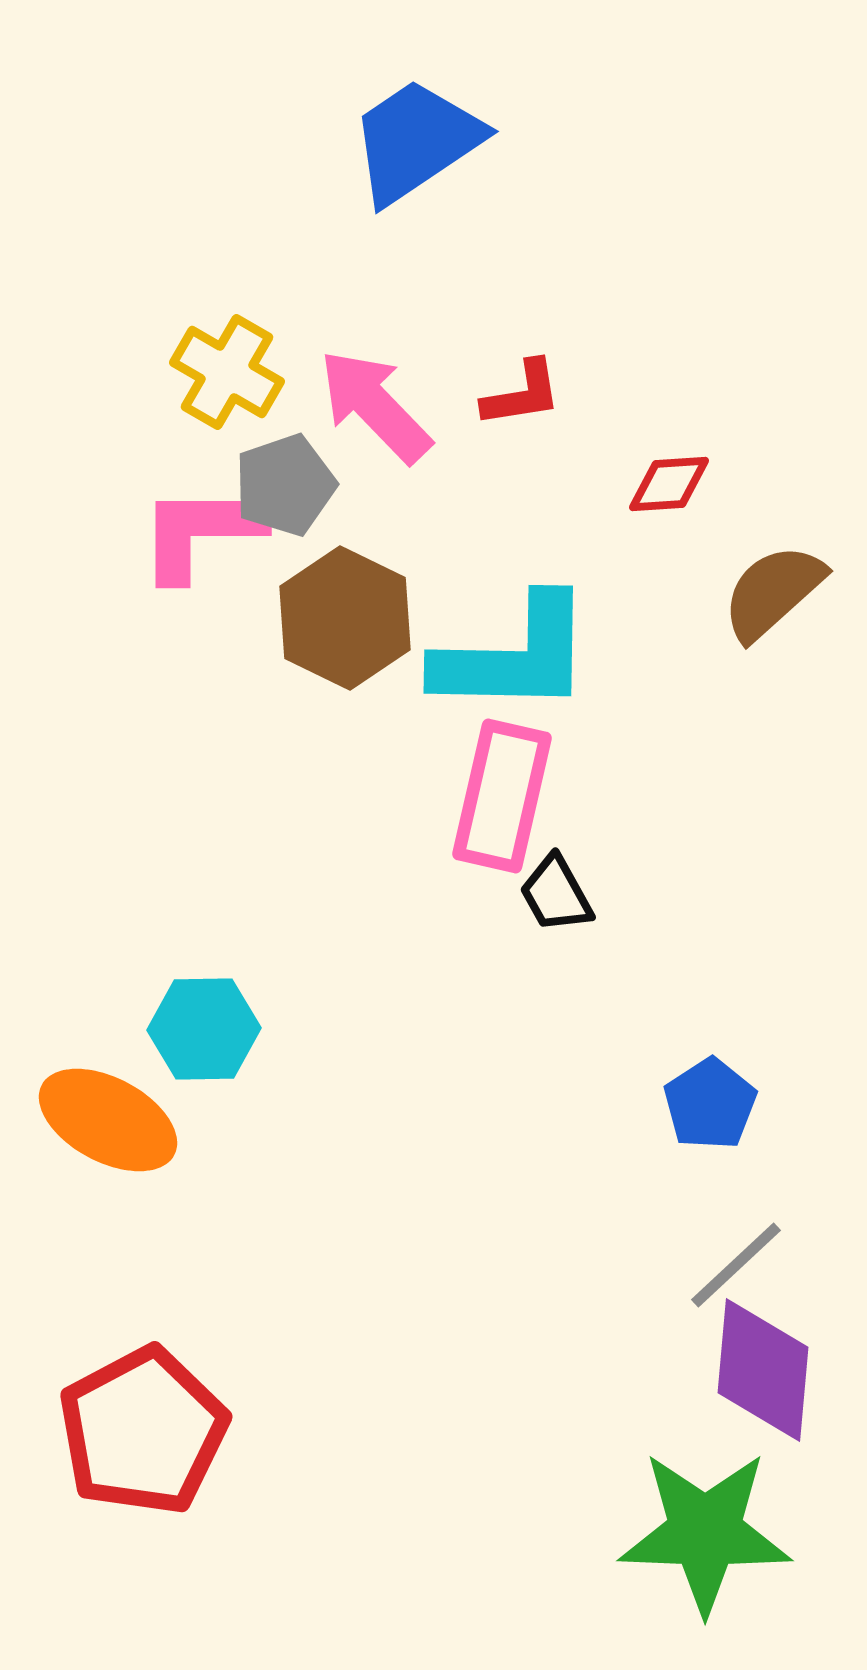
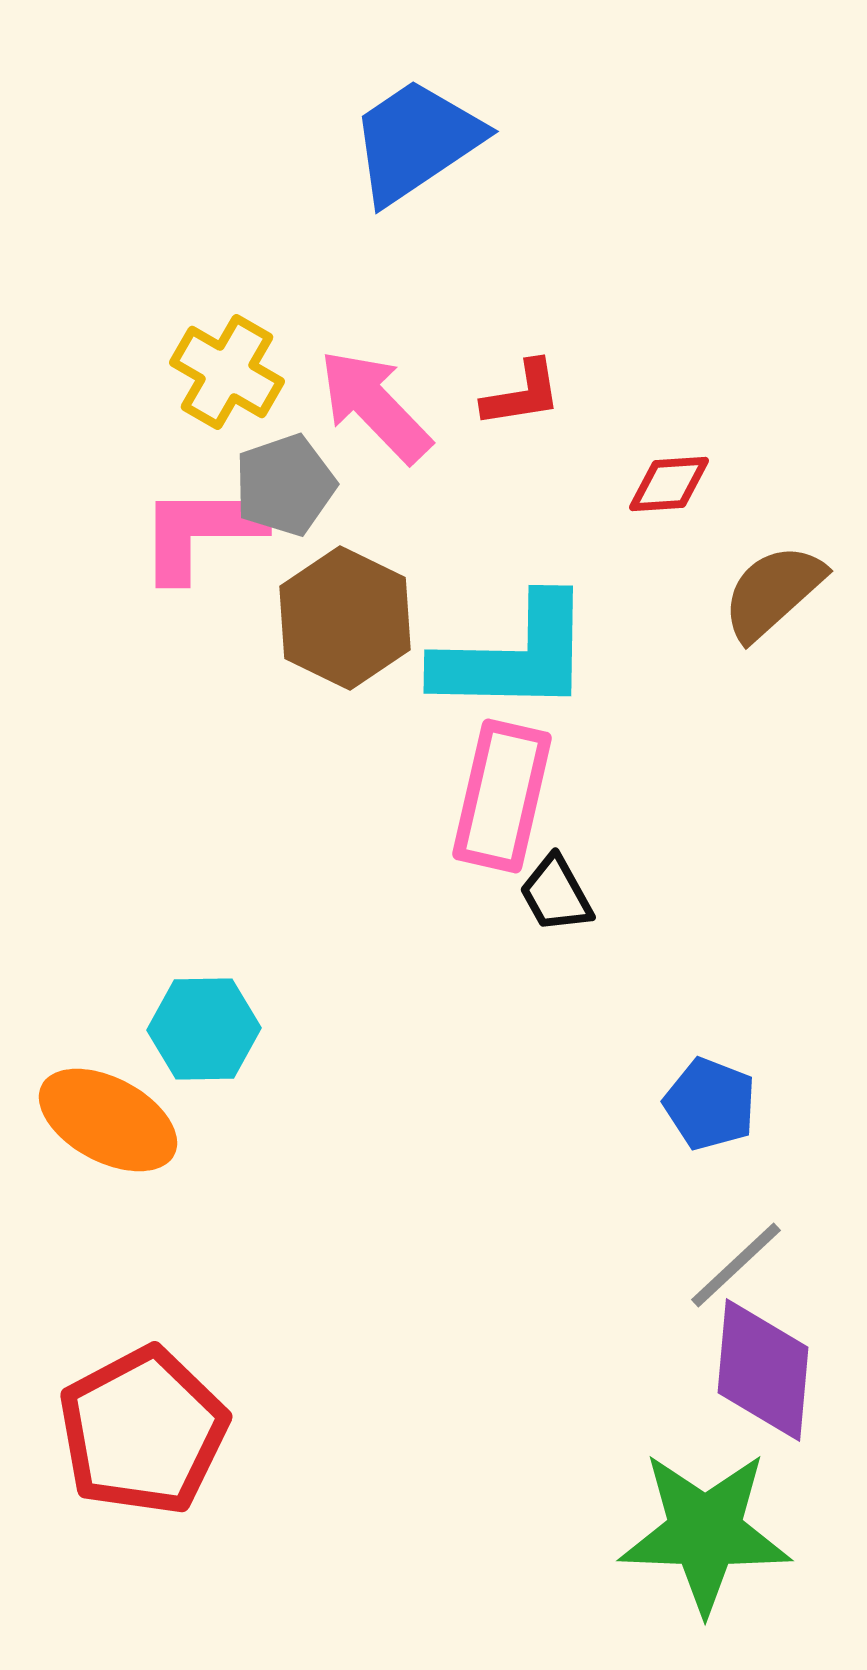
blue pentagon: rotated 18 degrees counterclockwise
